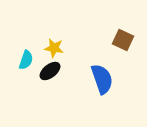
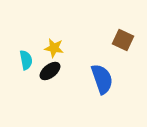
cyan semicircle: rotated 30 degrees counterclockwise
